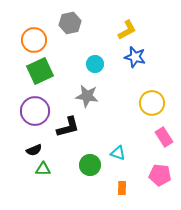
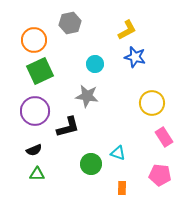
green circle: moved 1 px right, 1 px up
green triangle: moved 6 px left, 5 px down
